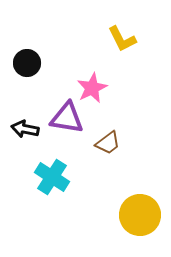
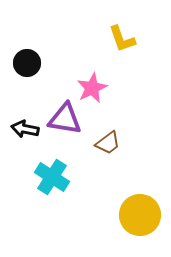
yellow L-shape: rotated 8 degrees clockwise
purple triangle: moved 2 px left, 1 px down
